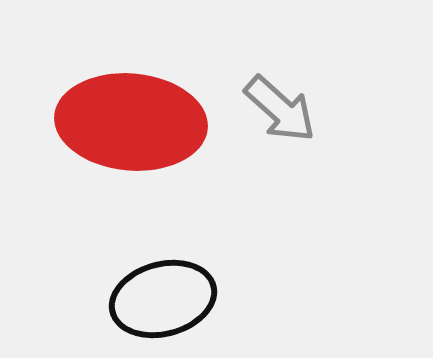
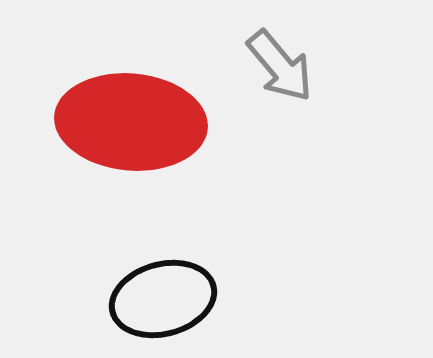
gray arrow: moved 43 px up; rotated 8 degrees clockwise
